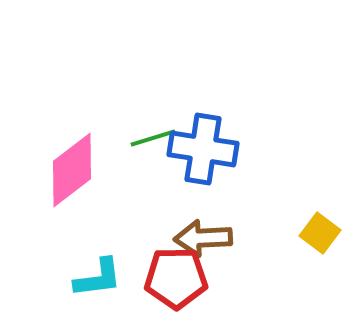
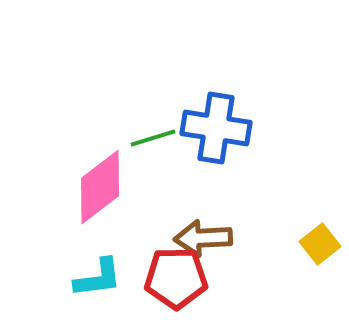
blue cross: moved 13 px right, 21 px up
pink diamond: moved 28 px right, 17 px down
yellow square: moved 11 px down; rotated 15 degrees clockwise
